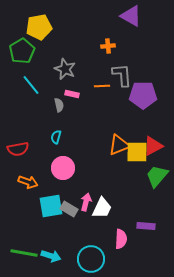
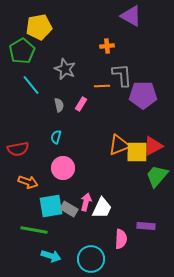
orange cross: moved 1 px left
pink rectangle: moved 9 px right, 10 px down; rotated 72 degrees counterclockwise
green line: moved 10 px right, 23 px up
